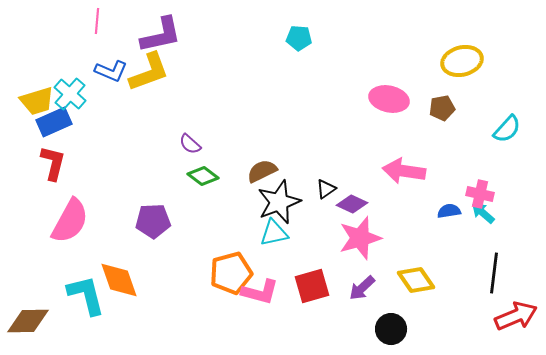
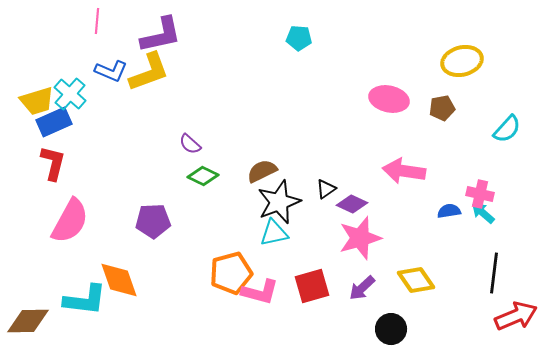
green diamond: rotated 12 degrees counterclockwise
cyan L-shape: moved 1 px left, 5 px down; rotated 111 degrees clockwise
